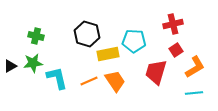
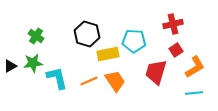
green cross: rotated 21 degrees clockwise
